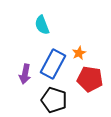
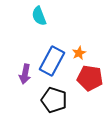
cyan semicircle: moved 3 px left, 9 px up
blue rectangle: moved 1 px left, 3 px up
red pentagon: moved 1 px up
